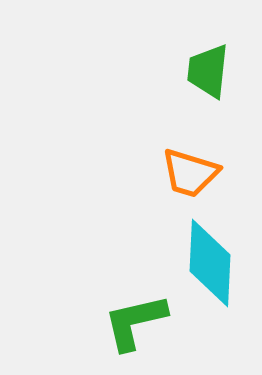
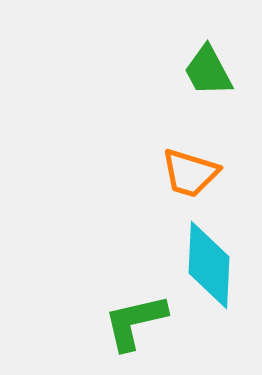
green trapezoid: rotated 34 degrees counterclockwise
cyan diamond: moved 1 px left, 2 px down
